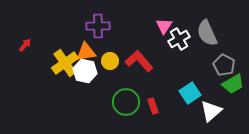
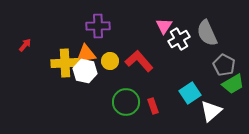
orange triangle: moved 2 px down
yellow cross: rotated 32 degrees clockwise
